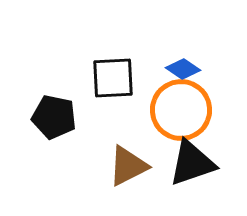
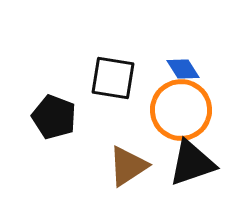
blue diamond: rotated 24 degrees clockwise
black square: rotated 12 degrees clockwise
black pentagon: rotated 9 degrees clockwise
brown triangle: rotated 6 degrees counterclockwise
